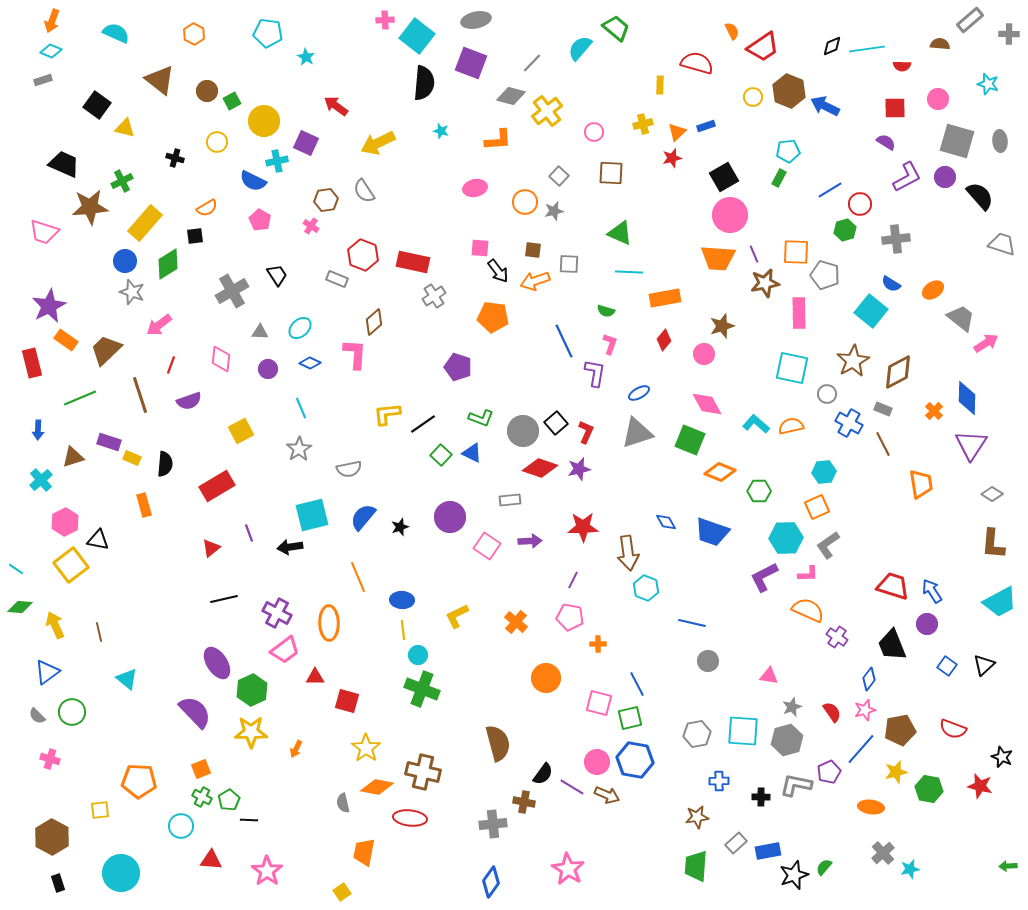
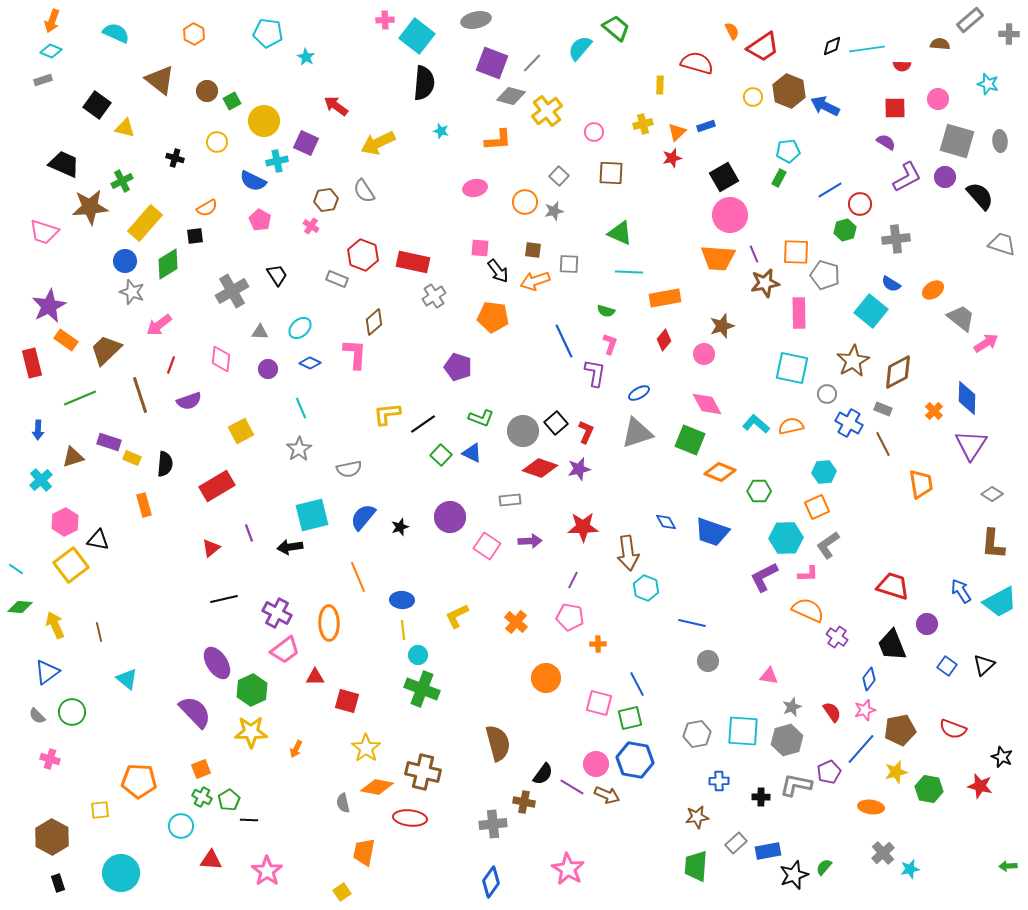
purple square at (471, 63): moved 21 px right
blue arrow at (932, 591): moved 29 px right
pink circle at (597, 762): moved 1 px left, 2 px down
